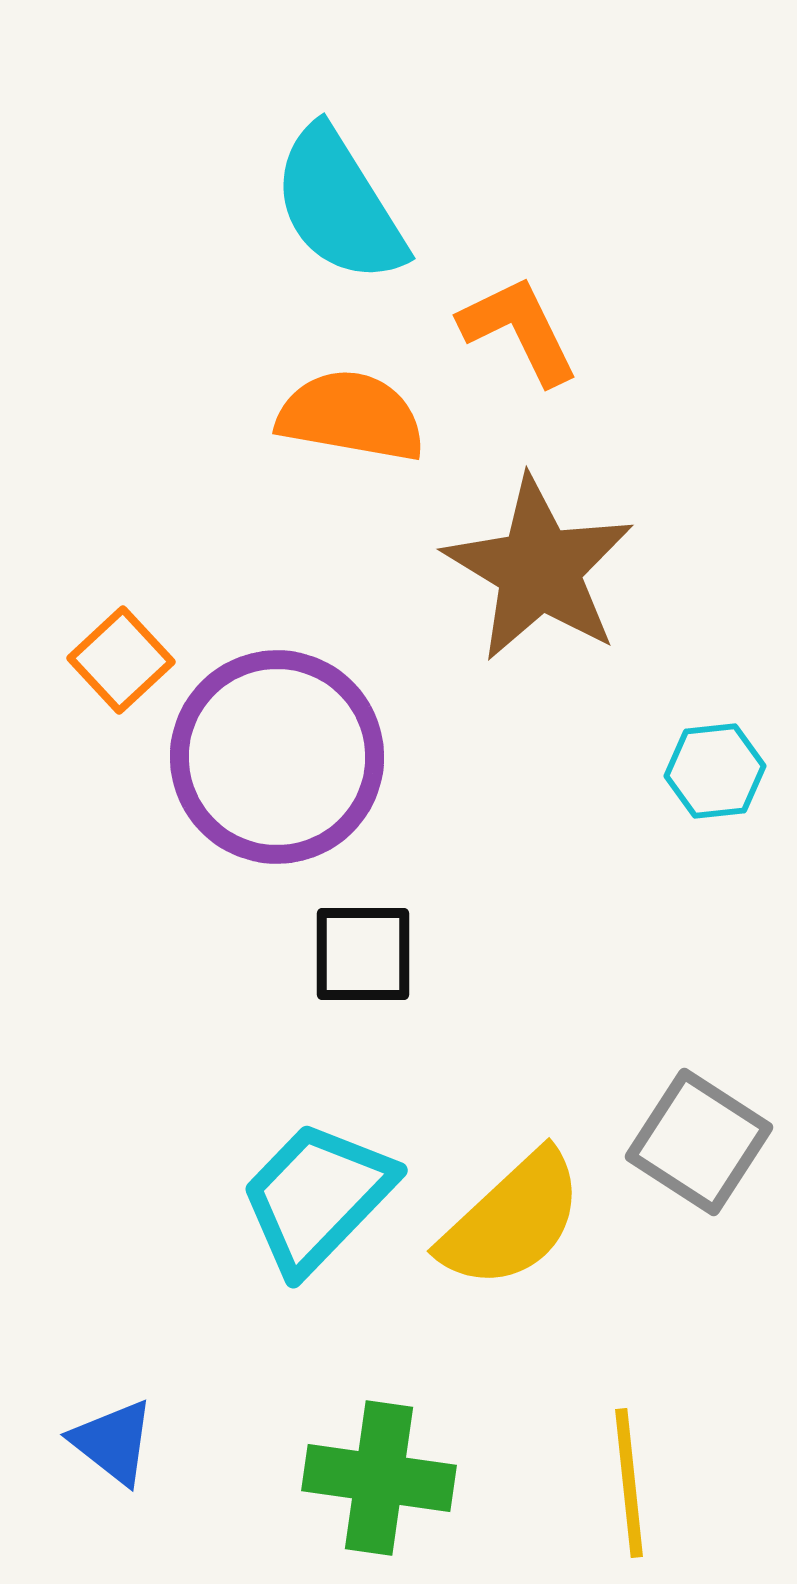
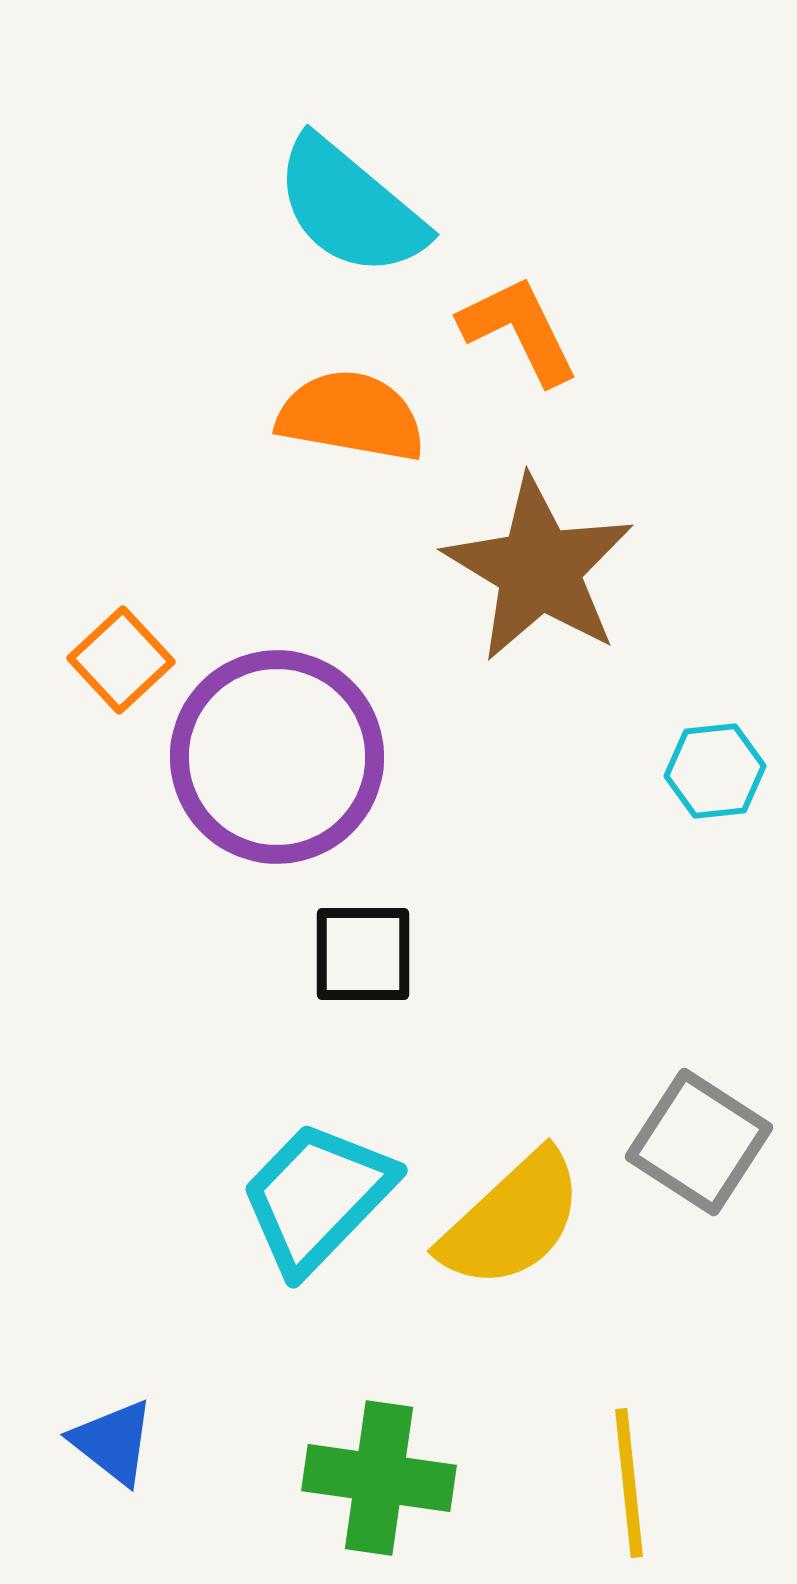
cyan semicircle: moved 11 px right, 2 px down; rotated 18 degrees counterclockwise
